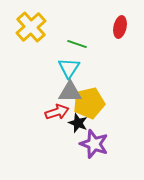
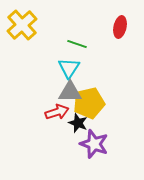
yellow cross: moved 9 px left, 2 px up
